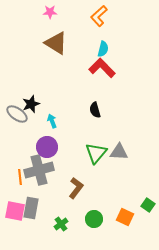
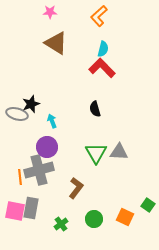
black semicircle: moved 1 px up
gray ellipse: rotated 20 degrees counterclockwise
green triangle: rotated 10 degrees counterclockwise
